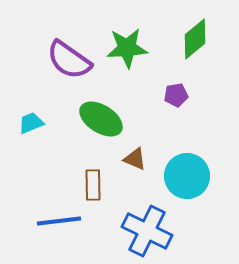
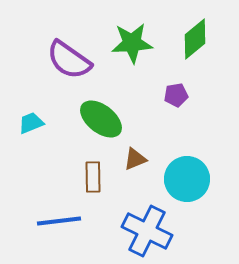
green star: moved 5 px right, 5 px up
green ellipse: rotated 6 degrees clockwise
brown triangle: rotated 45 degrees counterclockwise
cyan circle: moved 3 px down
brown rectangle: moved 8 px up
